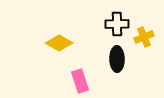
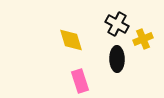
black cross: rotated 30 degrees clockwise
yellow cross: moved 1 px left, 2 px down
yellow diamond: moved 12 px right, 3 px up; rotated 44 degrees clockwise
